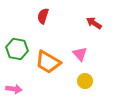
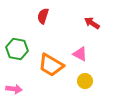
red arrow: moved 2 px left
pink triangle: rotated 21 degrees counterclockwise
orange trapezoid: moved 3 px right, 3 px down
